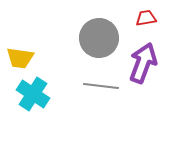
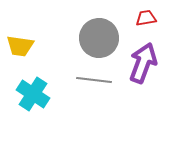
yellow trapezoid: moved 12 px up
gray line: moved 7 px left, 6 px up
